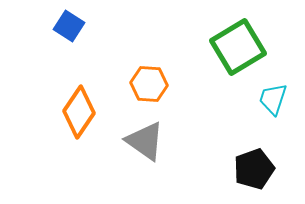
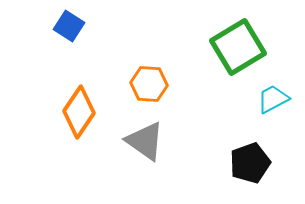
cyan trapezoid: rotated 44 degrees clockwise
black pentagon: moved 4 px left, 6 px up
